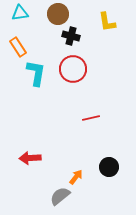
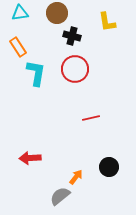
brown circle: moved 1 px left, 1 px up
black cross: moved 1 px right
red circle: moved 2 px right
